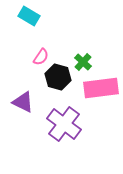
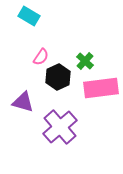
green cross: moved 2 px right, 1 px up
black hexagon: rotated 20 degrees clockwise
purple triangle: rotated 10 degrees counterclockwise
purple cross: moved 4 px left, 3 px down; rotated 12 degrees clockwise
